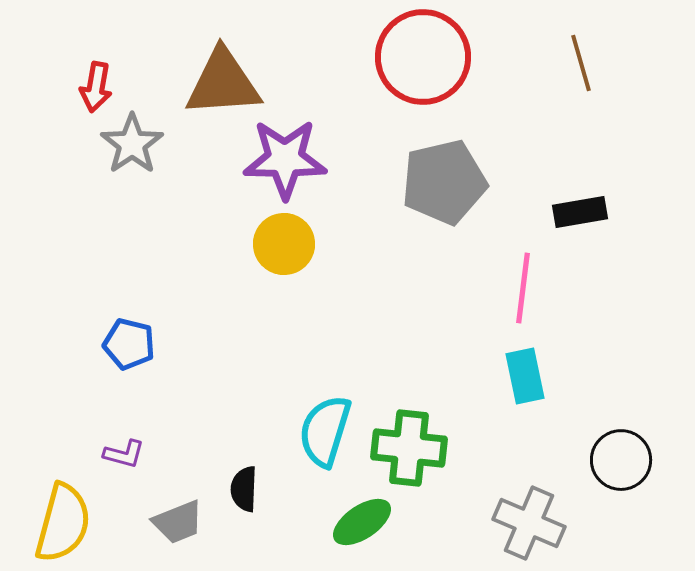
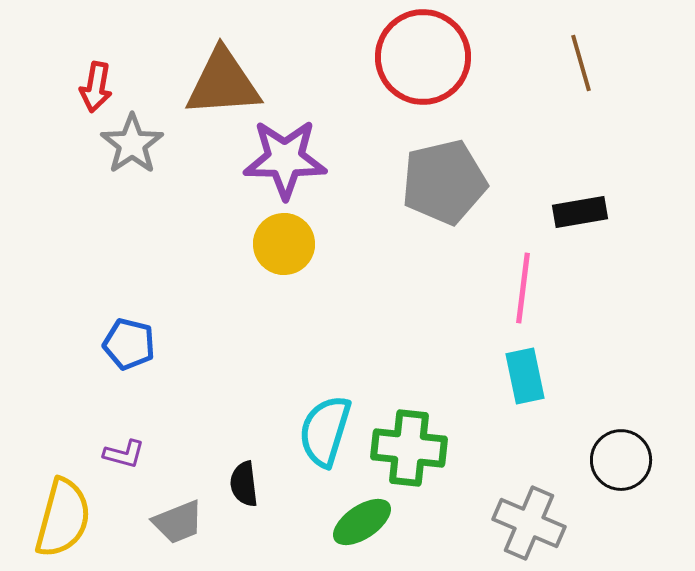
black semicircle: moved 5 px up; rotated 9 degrees counterclockwise
yellow semicircle: moved 5 px up
